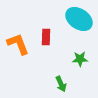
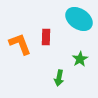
orange L-shape: moved 2 px right
green star: rotated 28 degrees counterclockwise
green arrow: moved 2 px left, 6 px up; rotated 35 degrees clockwise
